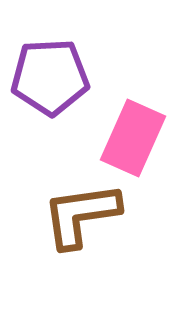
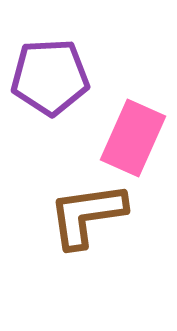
brown L-shape: moved 6 px right
